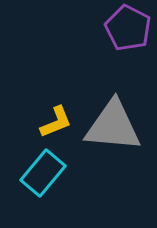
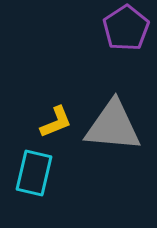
purple pentagon: moved 2 px left; rotated 12 degrees clockwise
cyan rectangle: moved 9 px left; rotated 27 degrees counterclockwise
